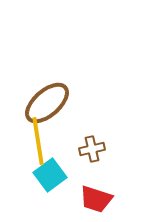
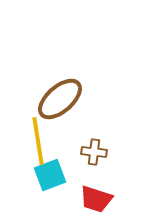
brown ellipse: moved 13 px right, 4 px up
brown cross: moved 2 px right, 3 px down; rotated 20 degrees clockwise
cyan square: rotated 16 degrees clockwise
